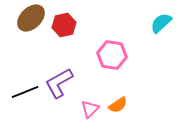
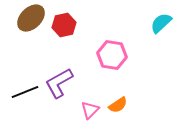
pink triangle: moved 1 px down
